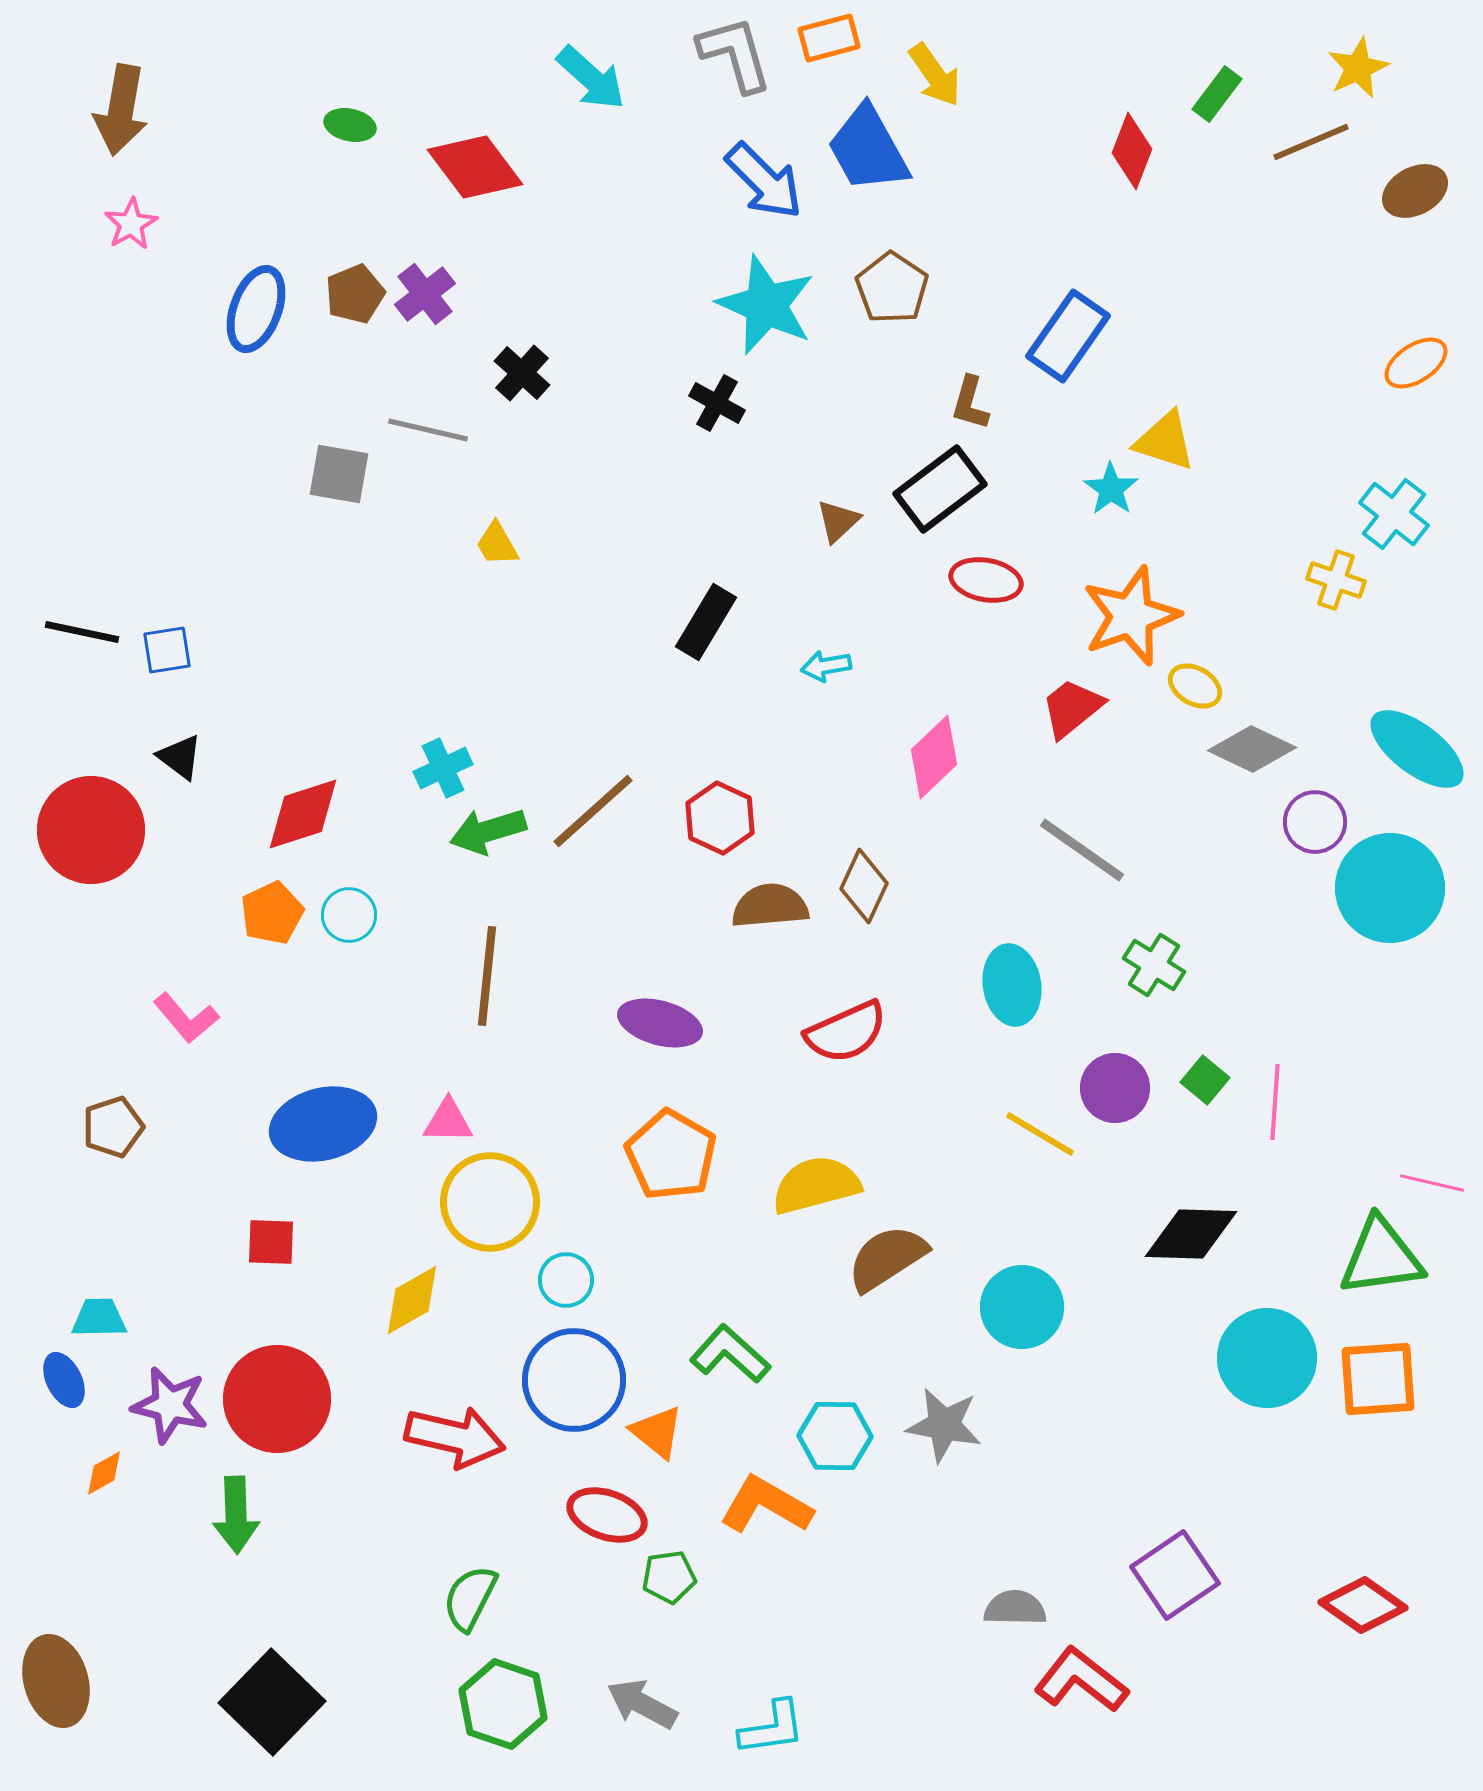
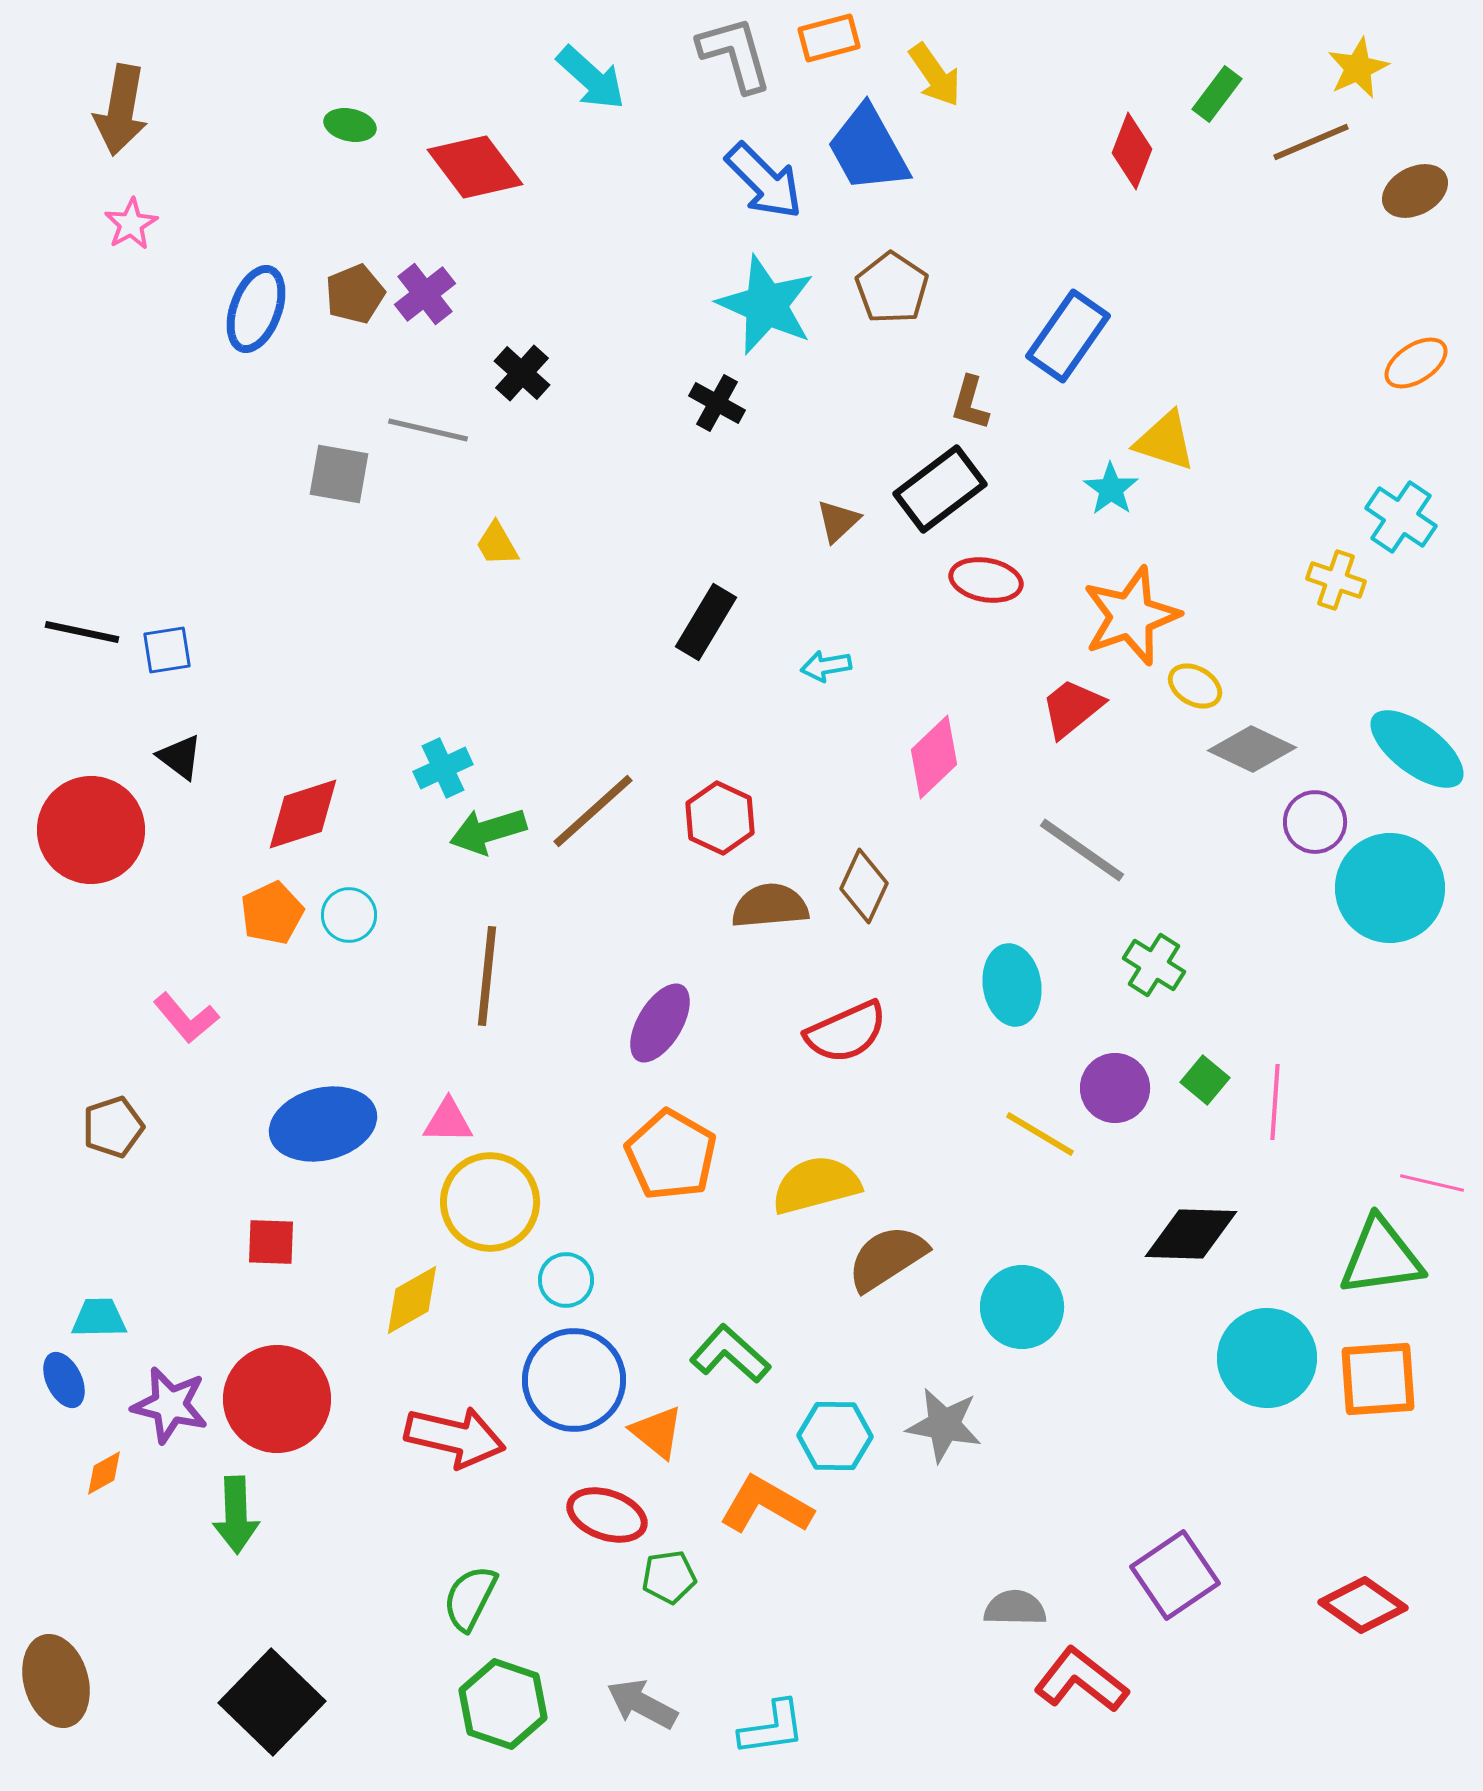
cyan cross at (1394, 514): moved 7 px right, 3 px down; rotated 4 degrees counterclockwise
purple ellipse at (660, 1023): rotated 74 degrees counterclockwise
